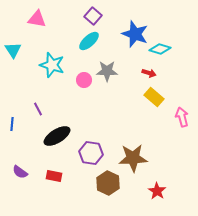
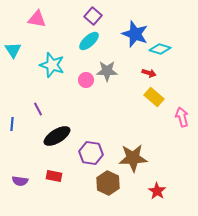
pink circle: moved 2 px right
purple semicircle: moved 9 px down; rotated 28 degrees counterclockwise
